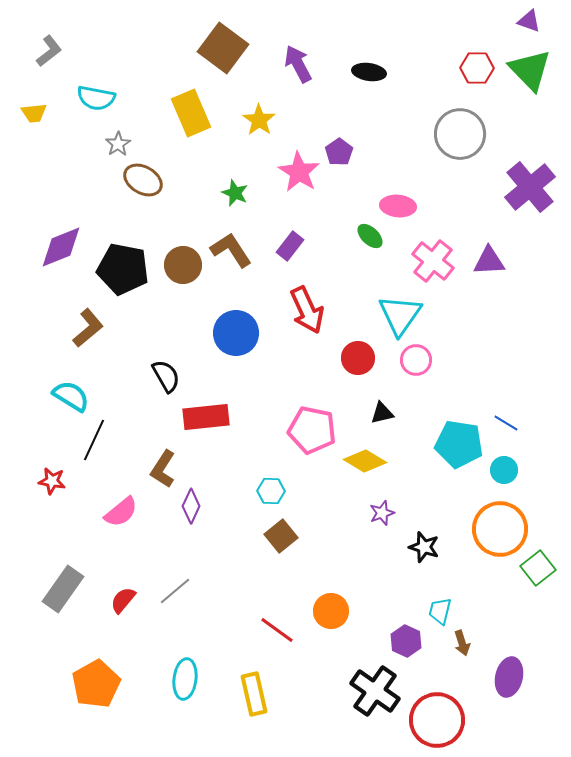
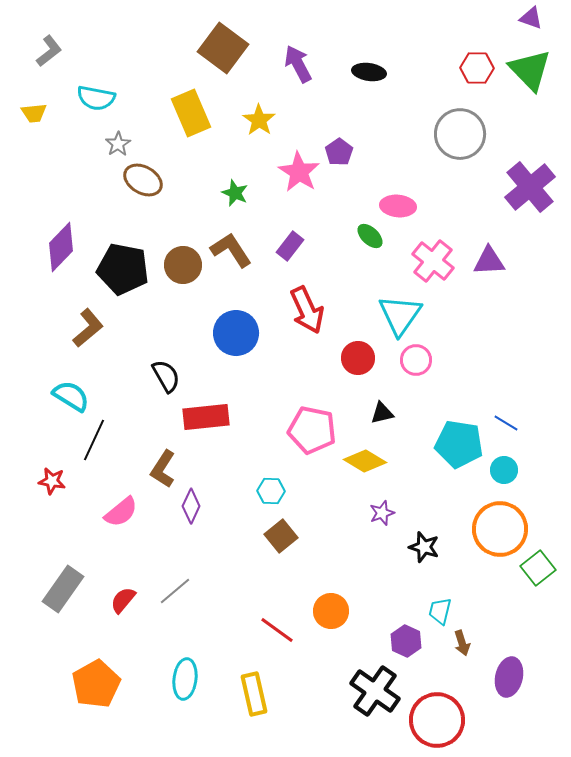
purple triangle at (529, 21): moved 2 px right, 3 px up
purple diamond at (61, 247): rotated 24 degrees counterclockwise
